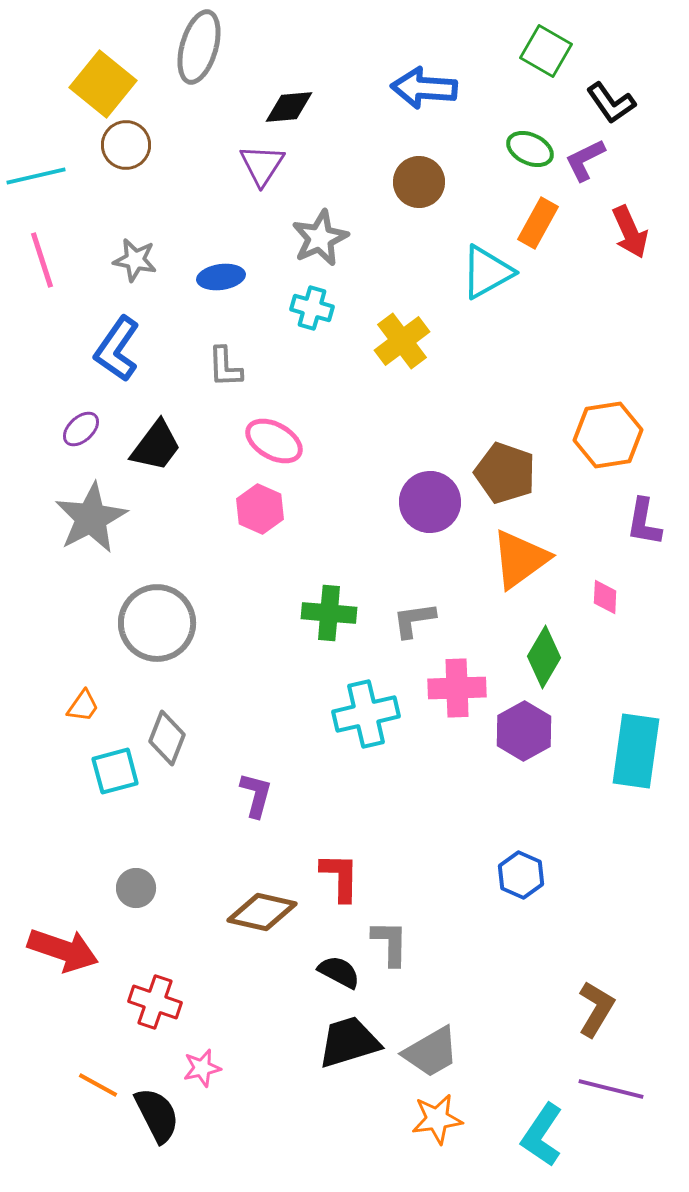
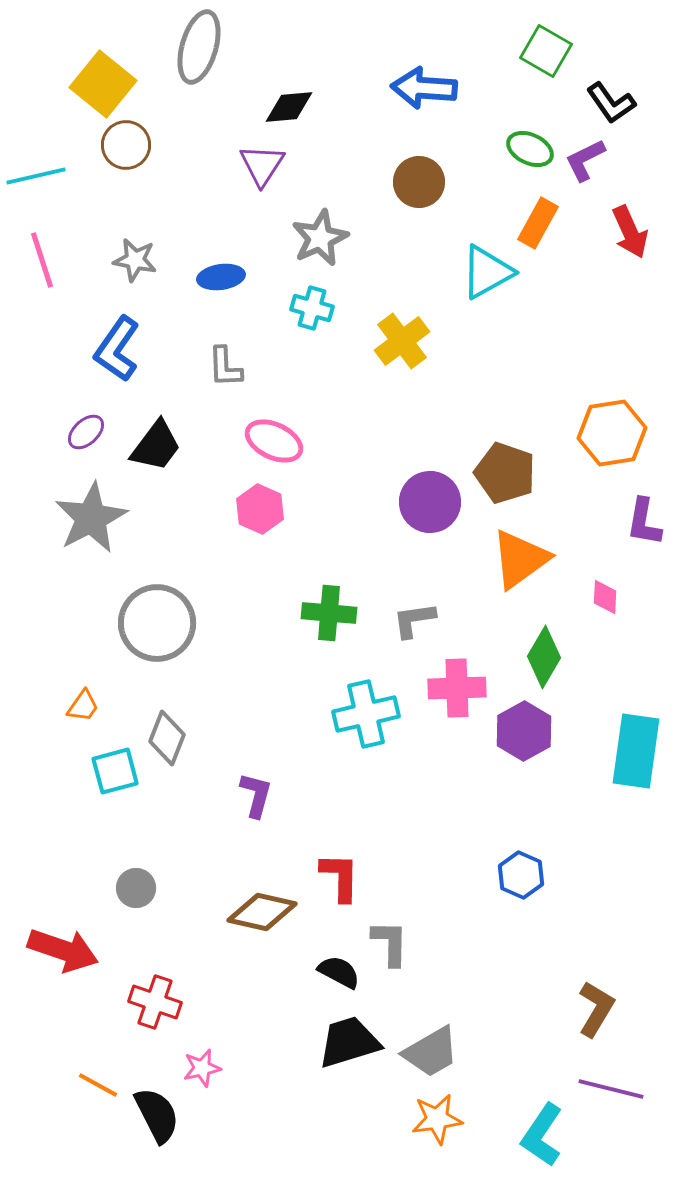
purple ellipse at (81, 429): moved 5 px right, 3 px down
orange hexagon at (608, 435): moved 4 px right, 2 px up
pink ellipse at (274, 441): rotated 4 degrees counterclockwise
